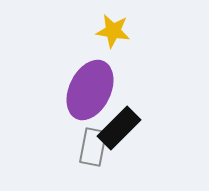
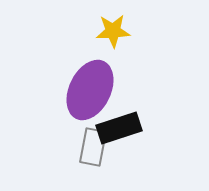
yellow star: rotated 12 degrees counterclockwise
black rectangle: rotated 27 degrees clockwise
